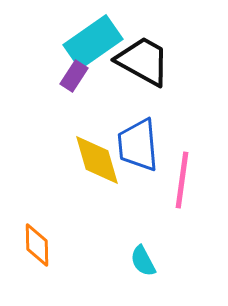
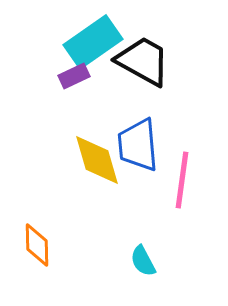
purple rectangle: rotated 32 degrees clockwise
